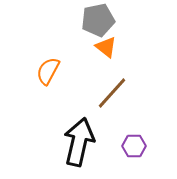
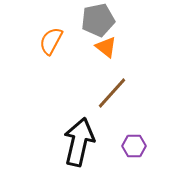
orange semicircle: moved 3 px right, 30 px up
